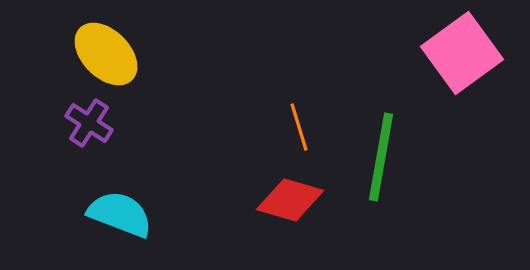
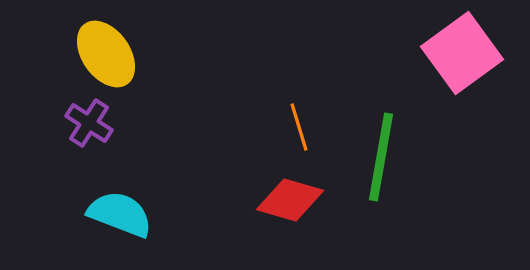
yellow ellipse: rotated 10 degrees clockwise
